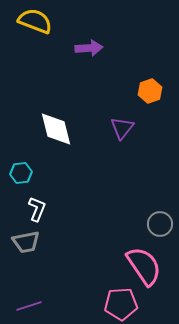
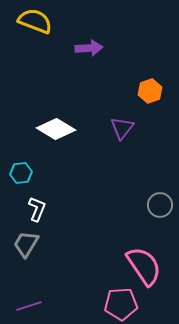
white diamond: rotated 45 degrees counterclockwise
gray circle: moved 19 px up
gray trapezoid: moved 2 px down; rotated 132 degrees clockwise
